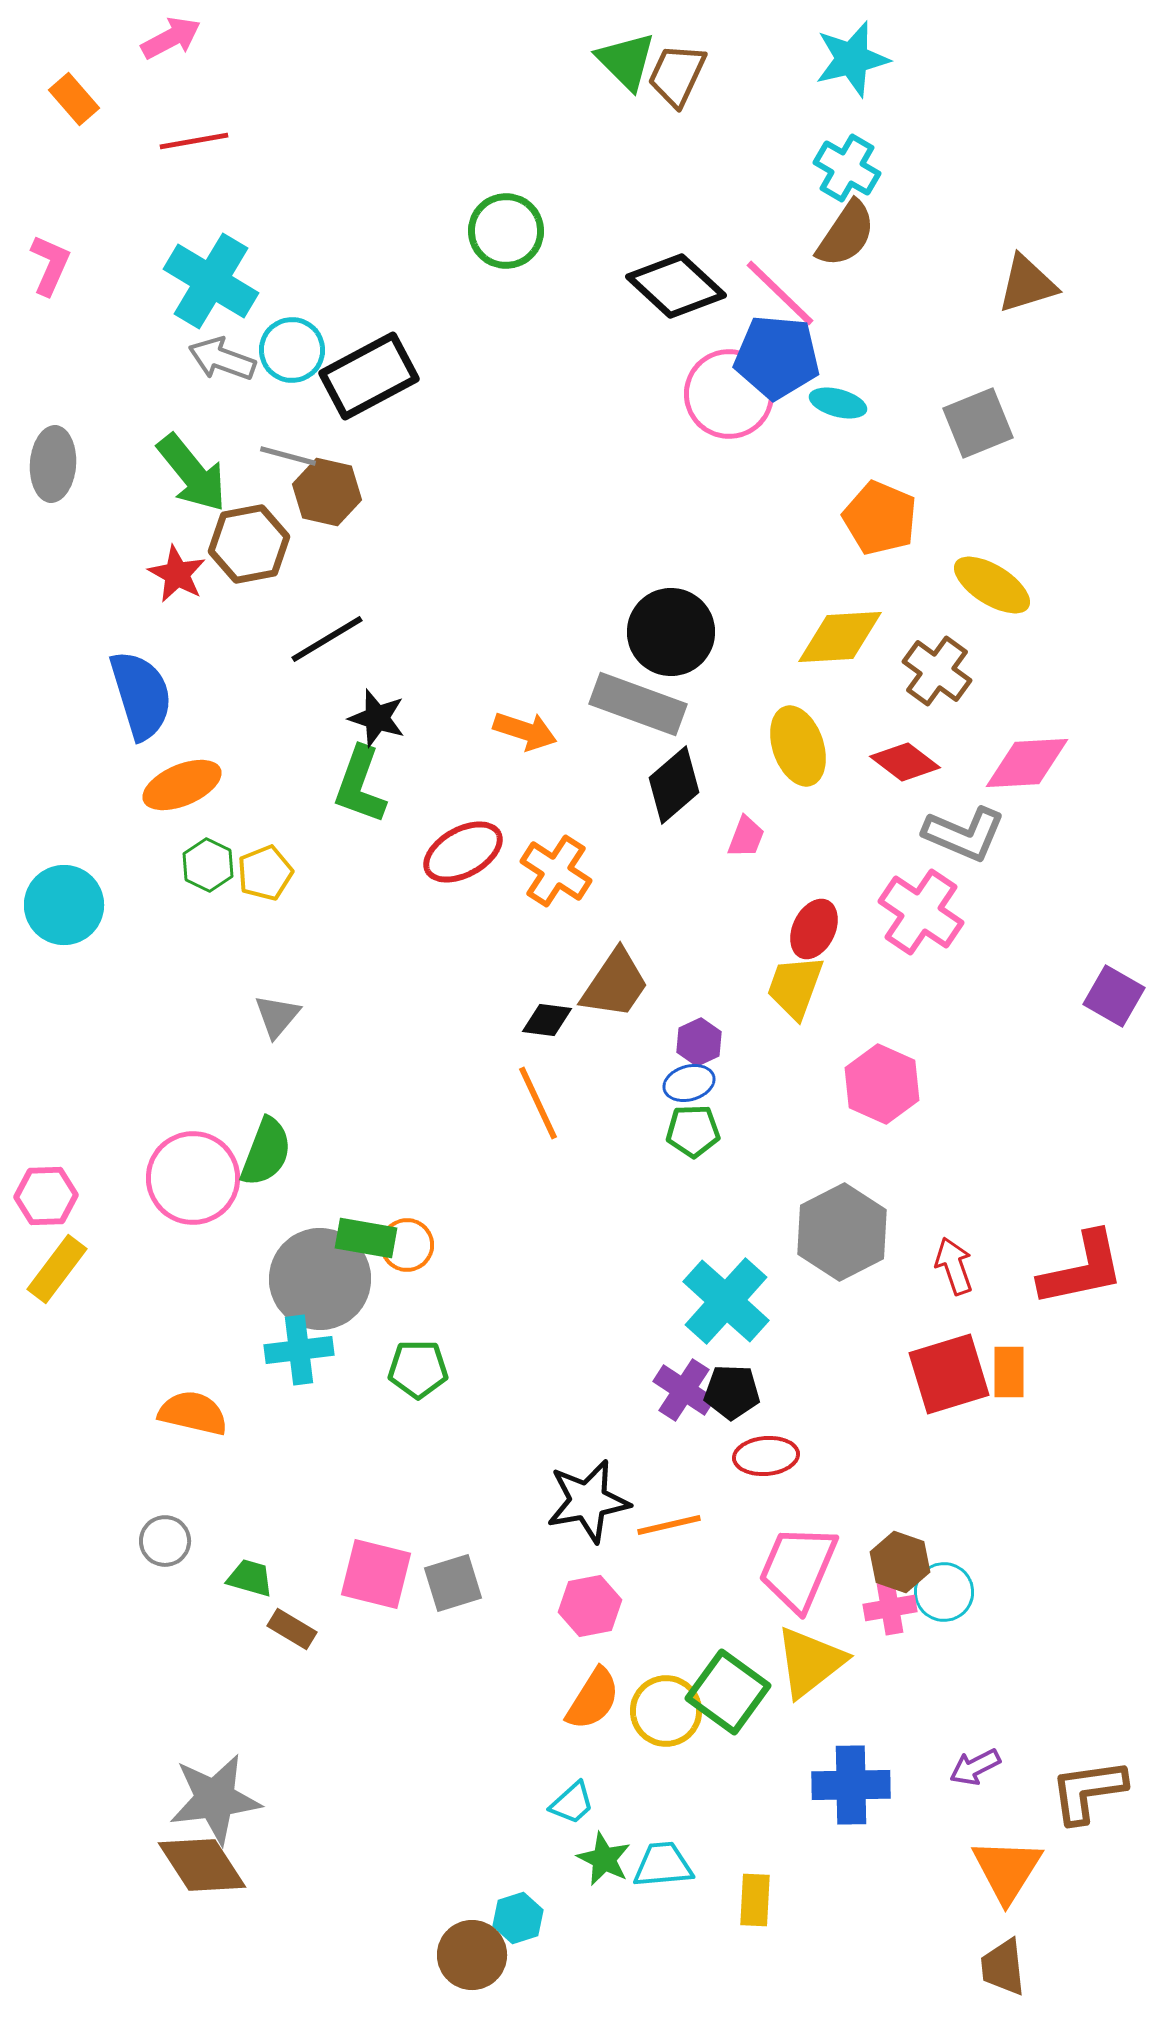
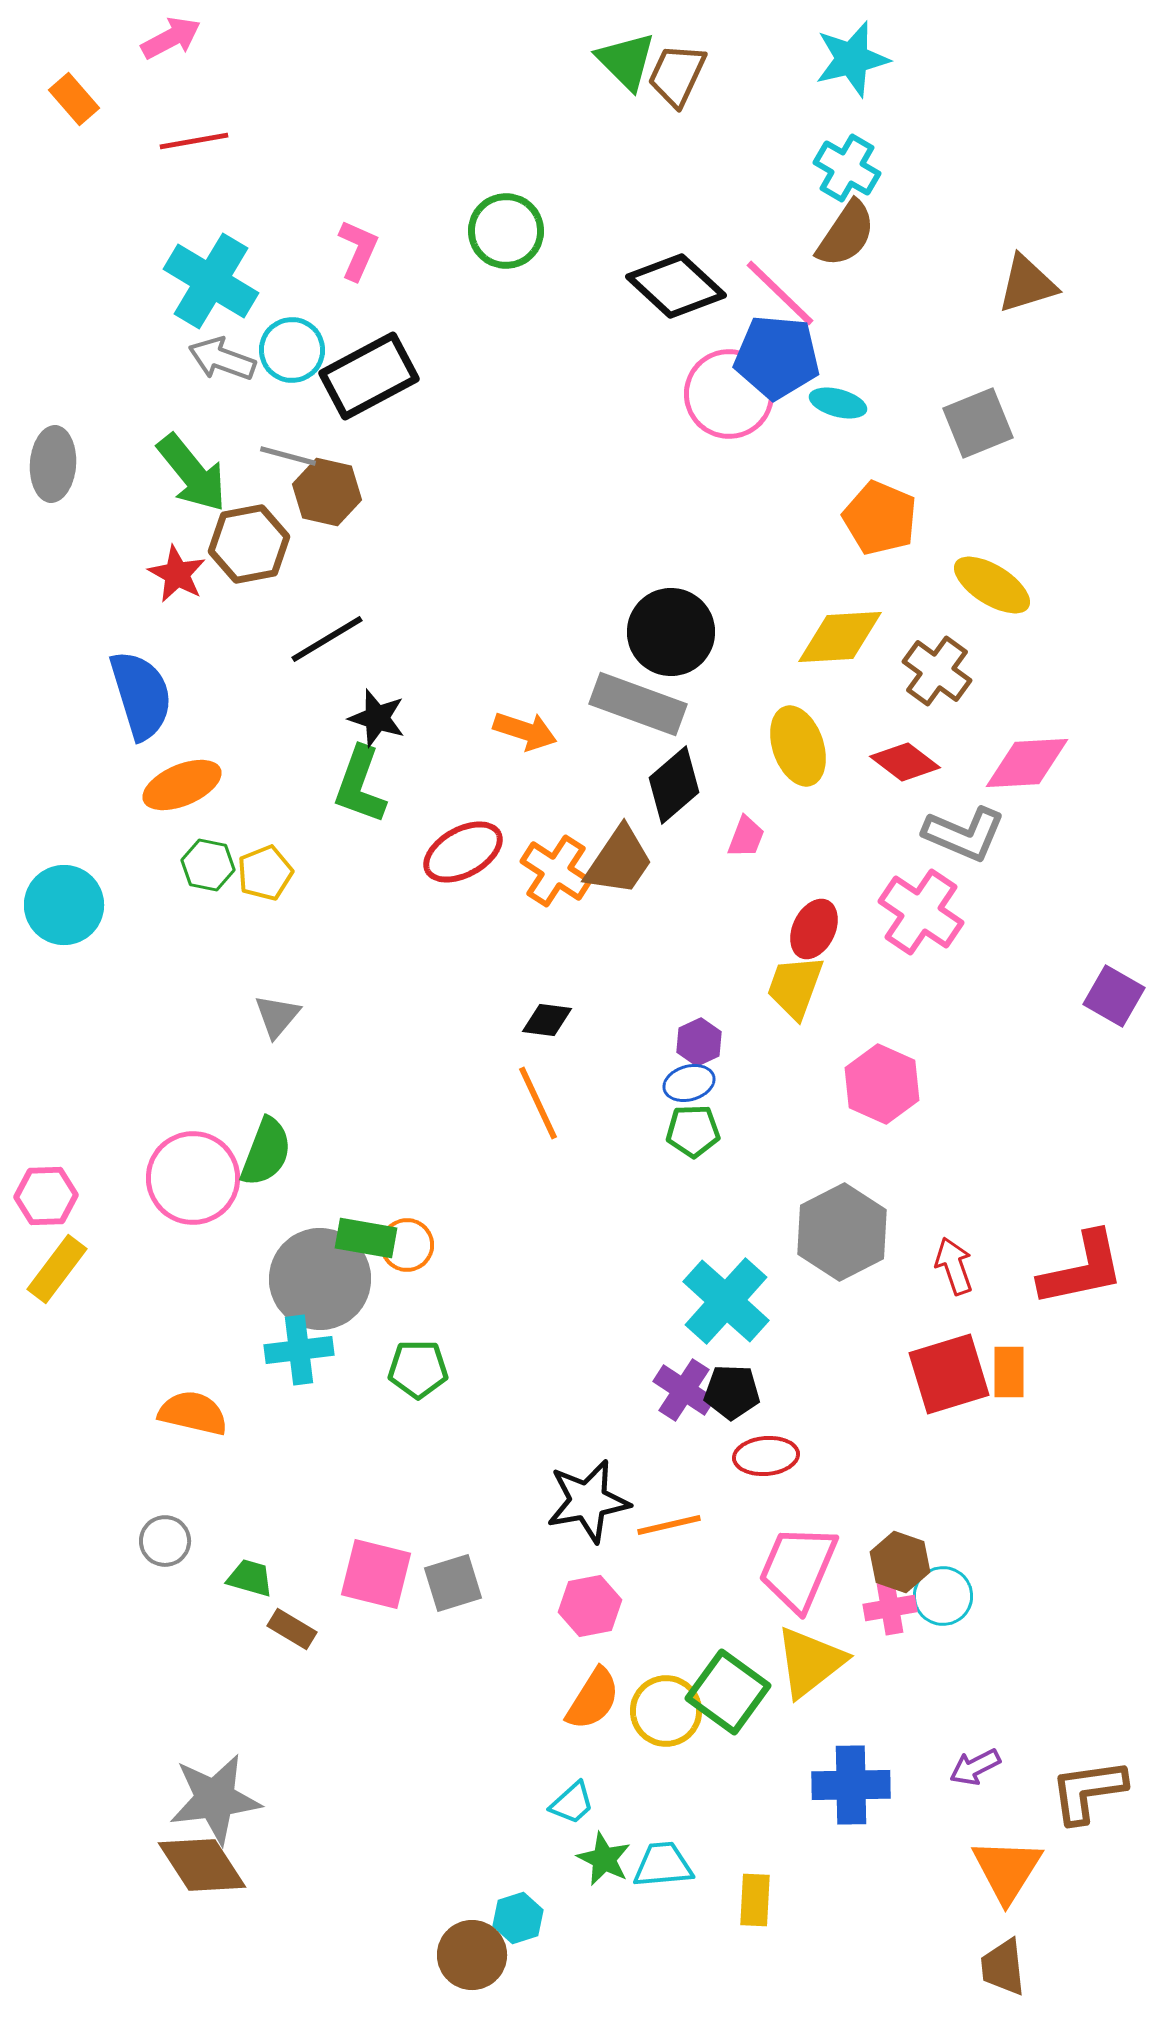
pink L-shape at (50, 265): moved 308 px right, 15 px up
green hexagon at (208, 865): rotated 15 degrees counterclockwise
brown trapezoid at (615, 984): moved 4 px right, 123 px up
cyan circle at (944, 1592): moved 1 px left, 4 px down
